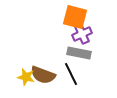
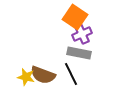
orange square: rotated 20 degrees clockwise
